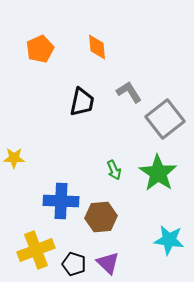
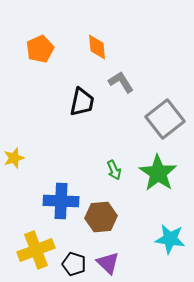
gray L-shape: moved 8 px left, 10 px up
yellow star: rotated 20 degrees counterclockwise
cyan star: moved 1 px right, 1 px up
